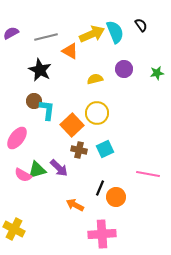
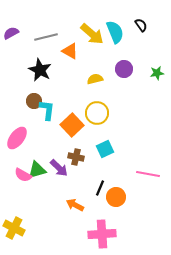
yellow arrow: rotated 65 degrees clockwise
brown cross: moved 3 px left, 7 px down
yellow cross: moved 1 px up
